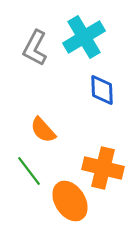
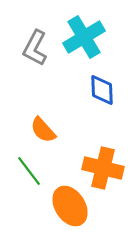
orange ellipse: moved 5 px down
